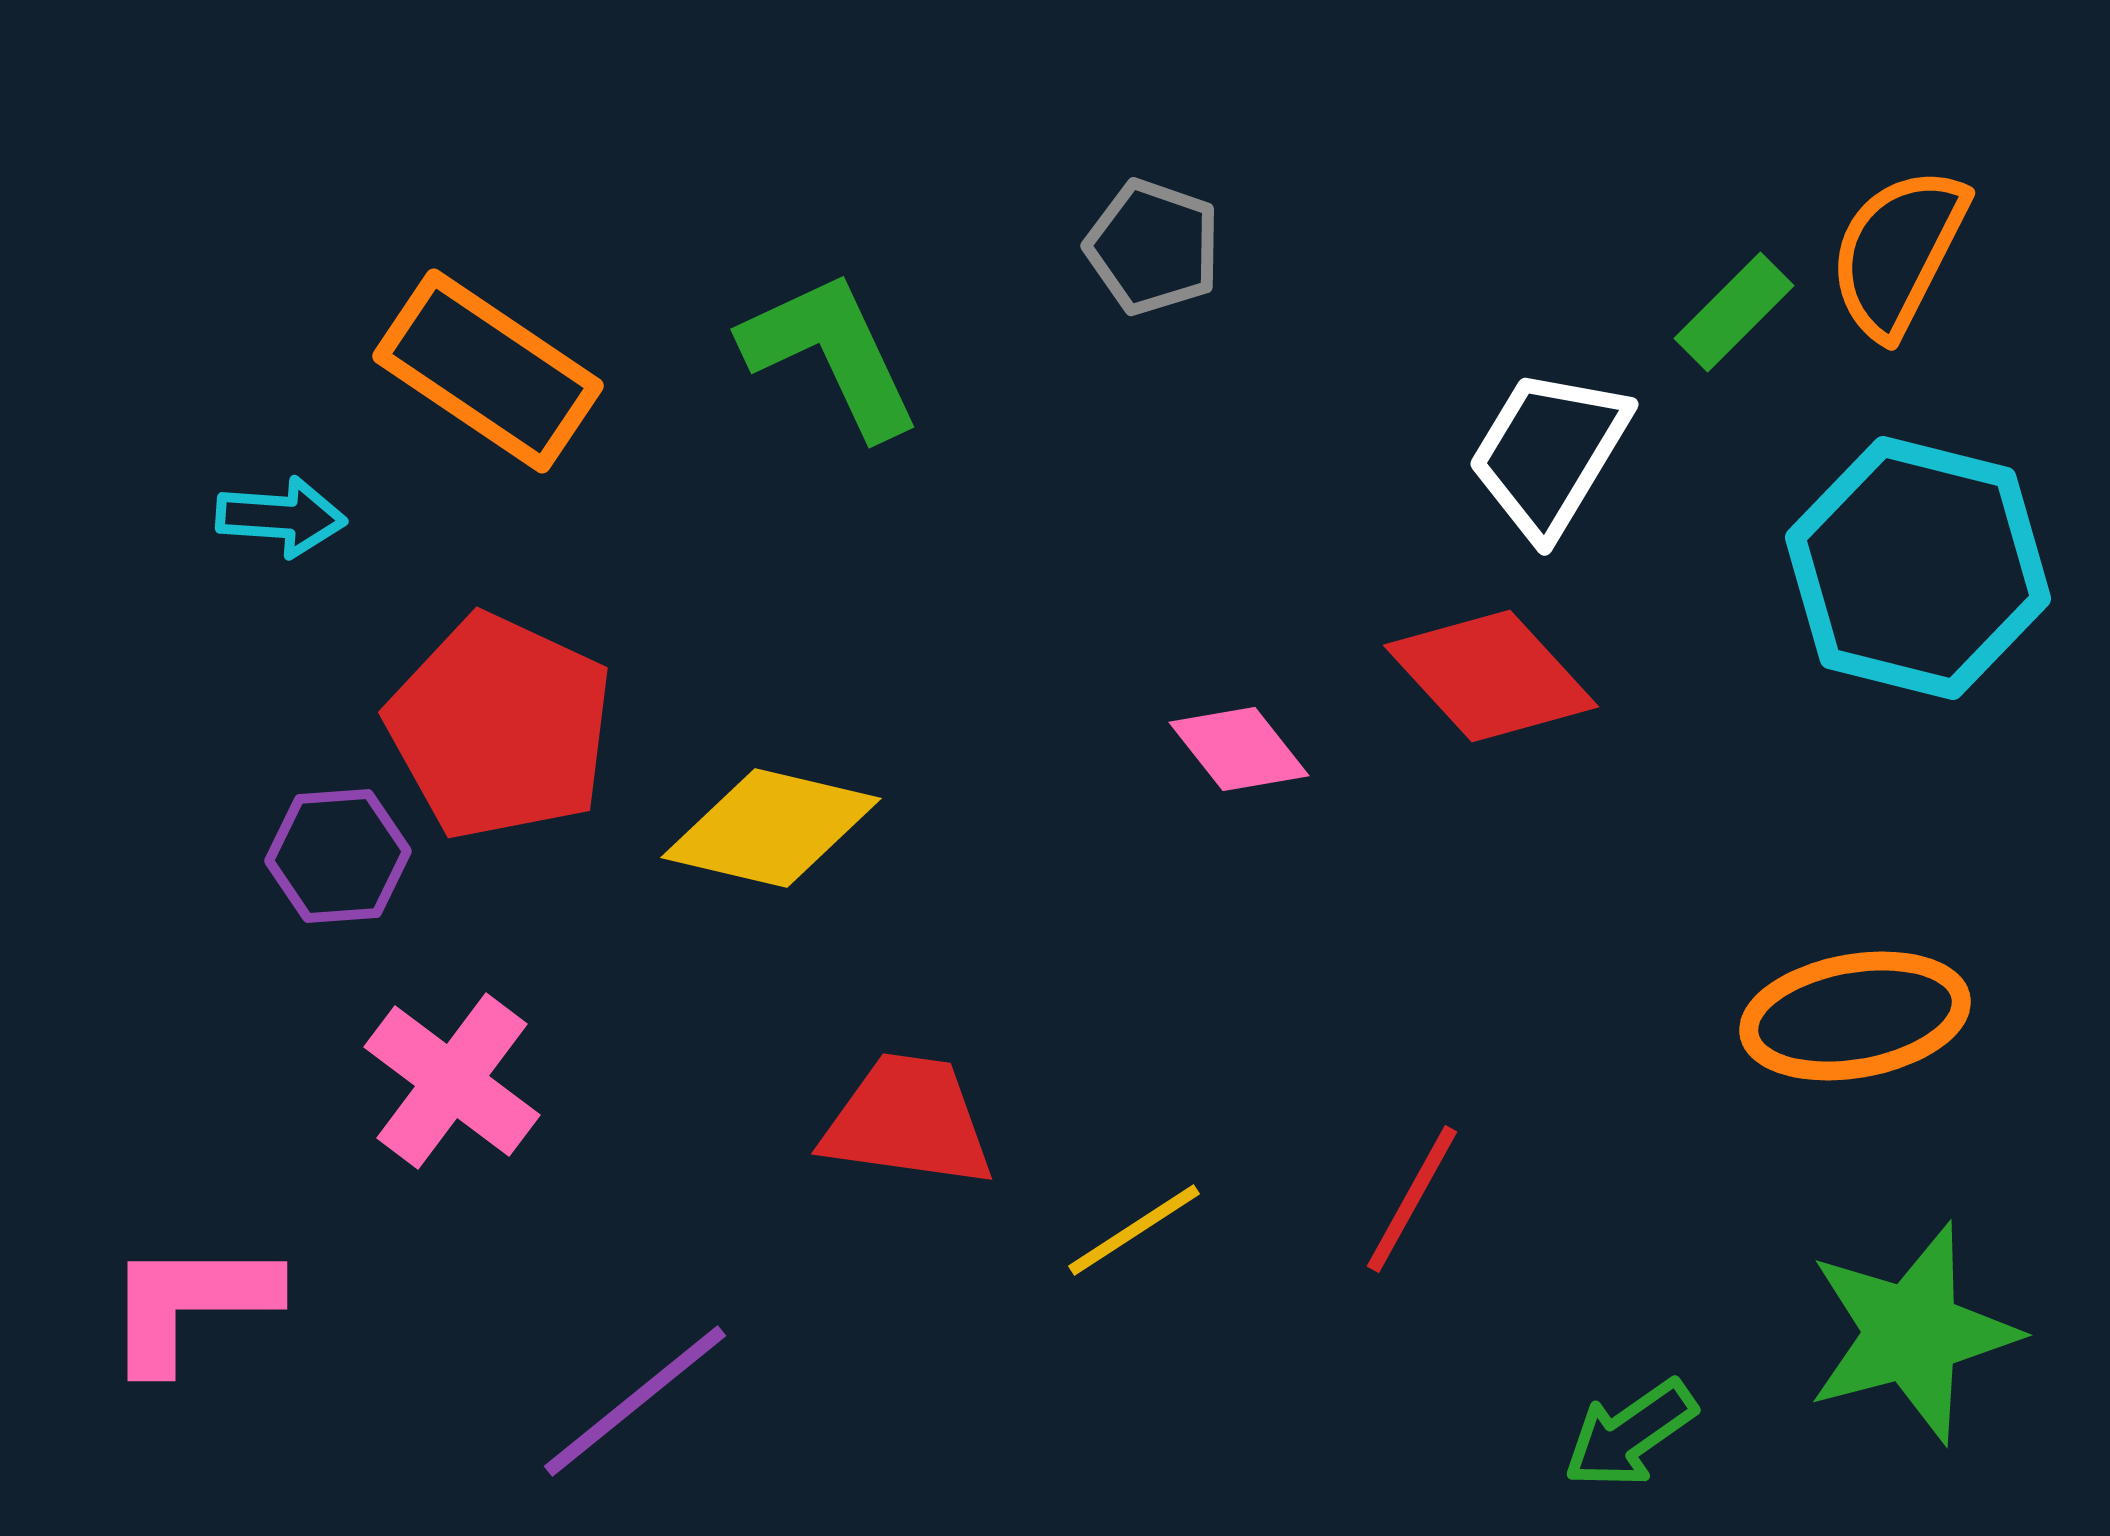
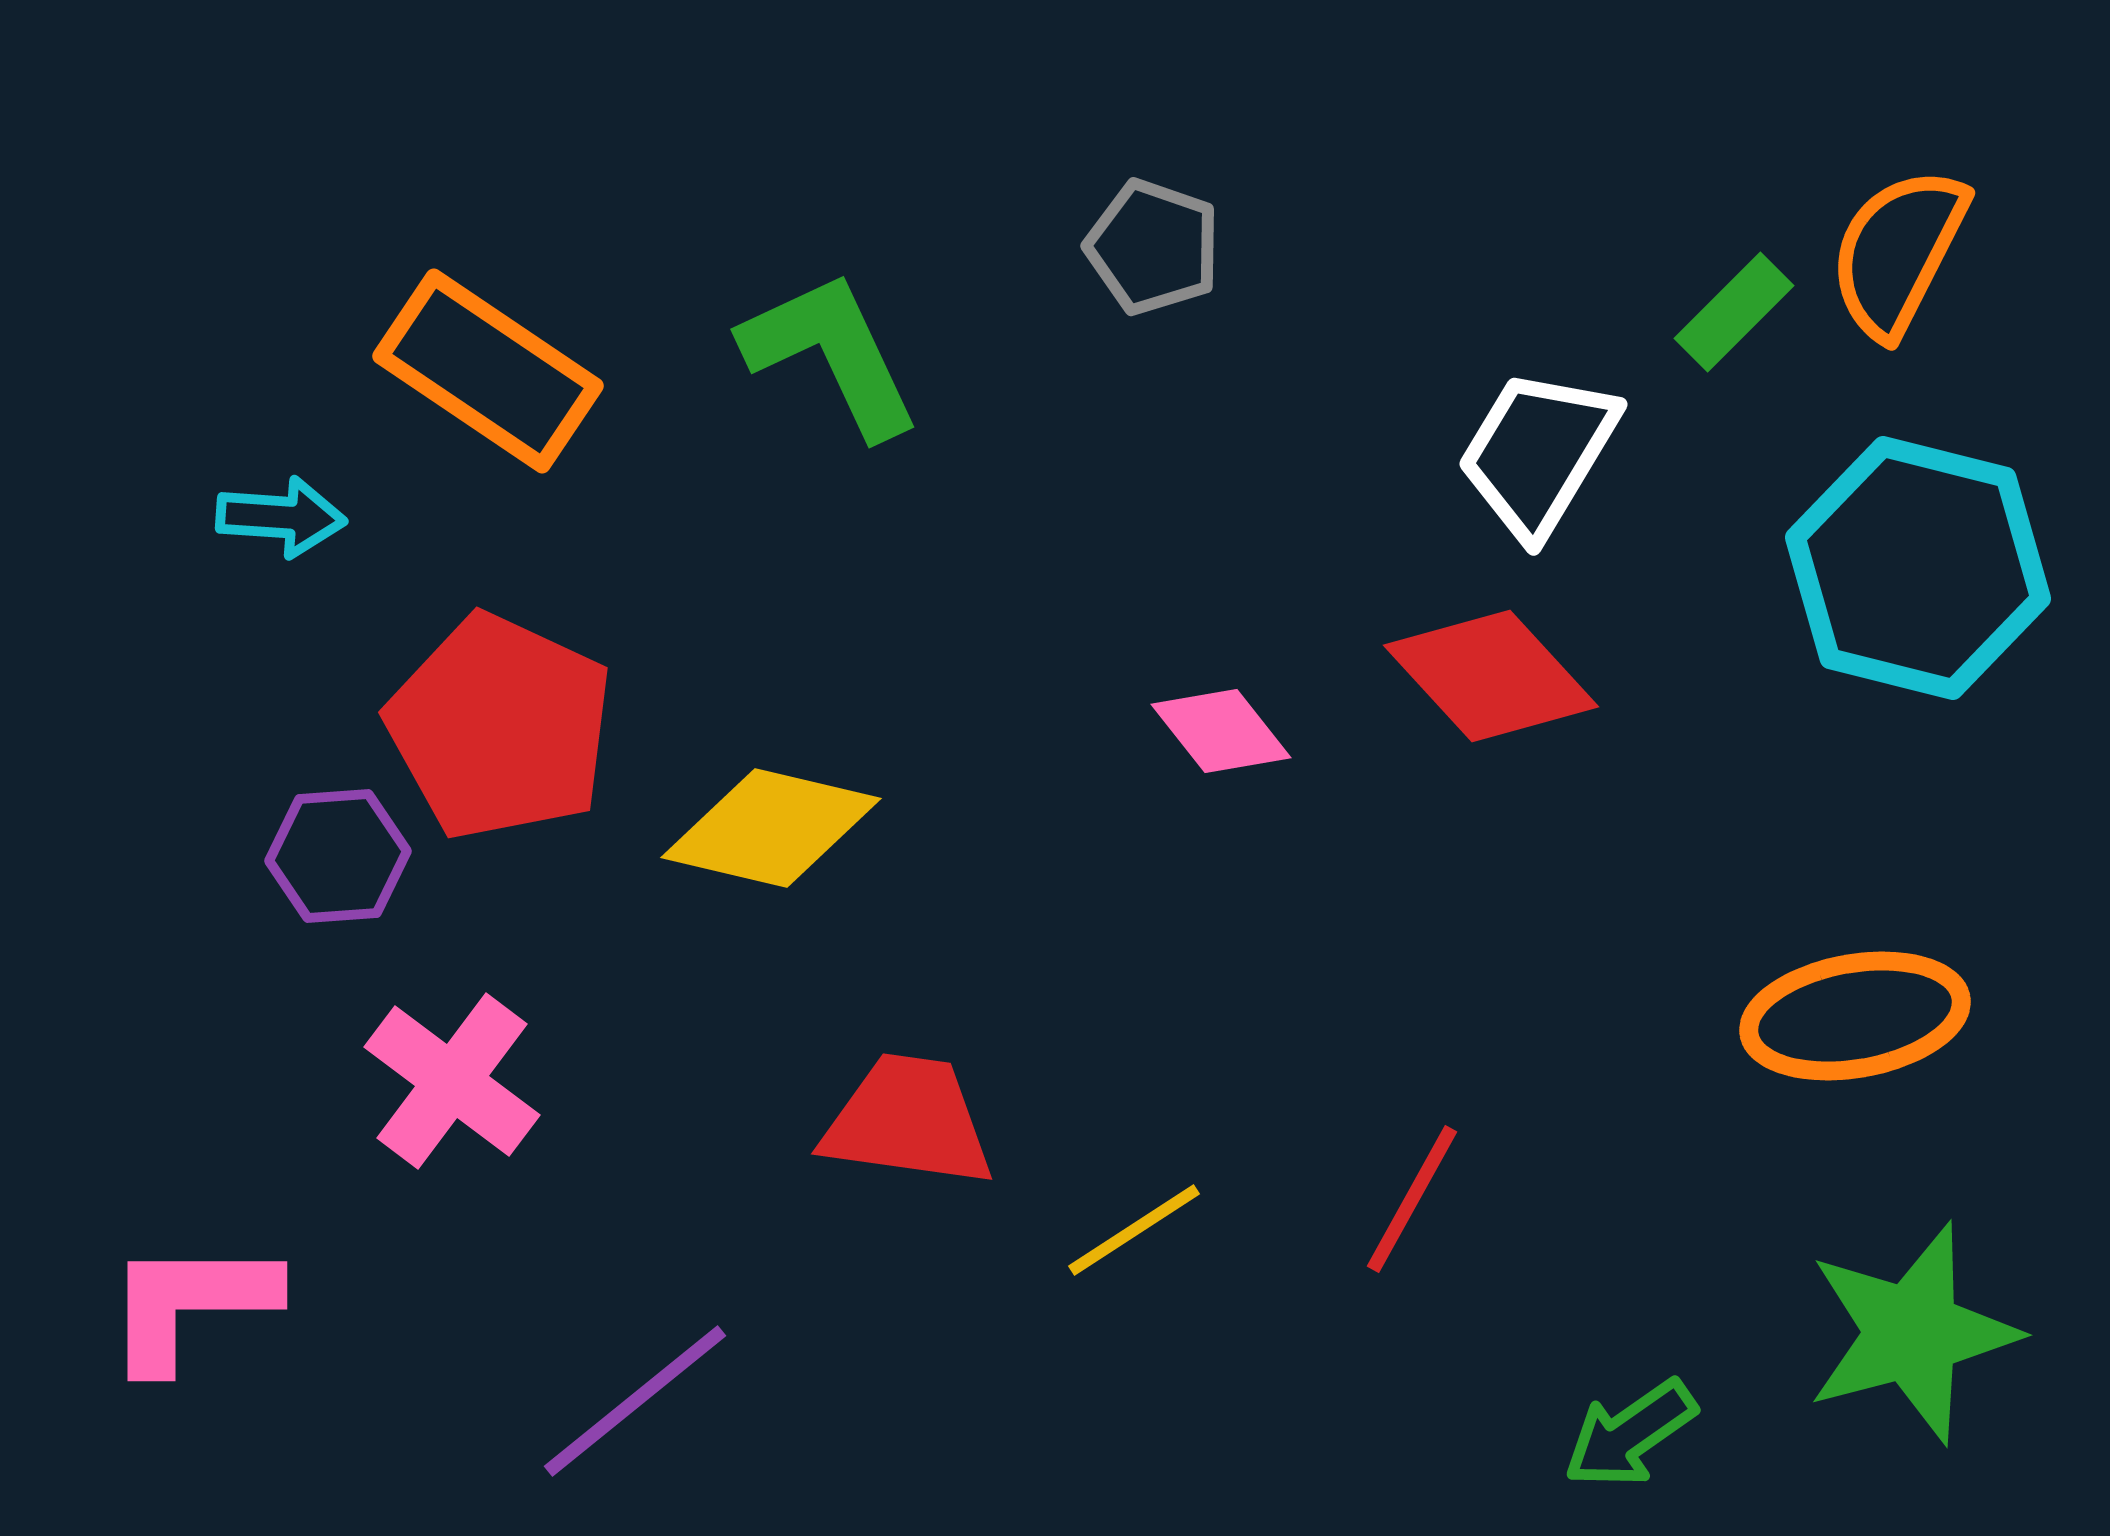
white trapezoid: moved 11 px left
pink diamond: moved 18 px left, 18 px up
